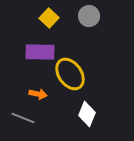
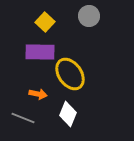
yellow square: moved 4 px left, 4 px down
white diamond: moved 19 px left
